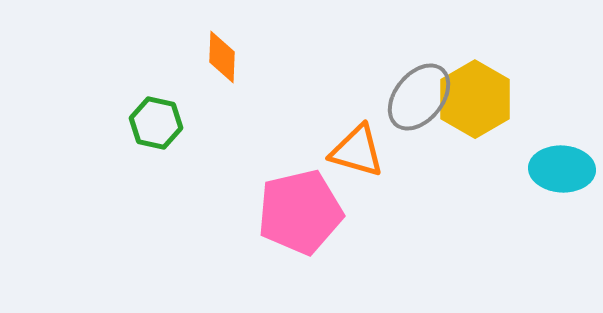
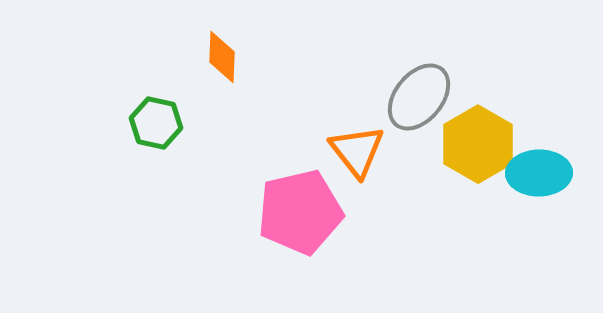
yellow hexagon: moved 3 px right, 45 px down
orange triangle: rotated 36 degrees clockwise
cyan ellipse: moved 23 px left, 4 px down; rotated 4 degrees counterclockwise
